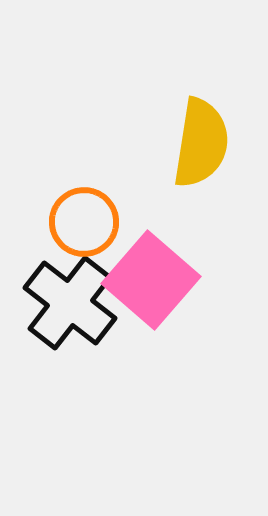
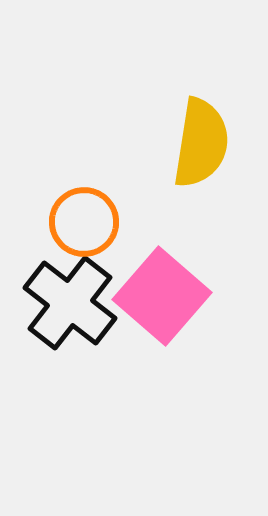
pink square: moved 11 px right, 16 px down
